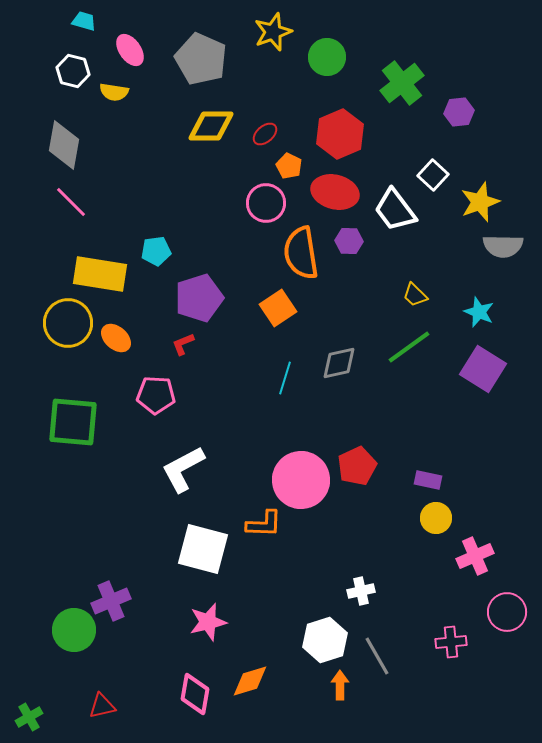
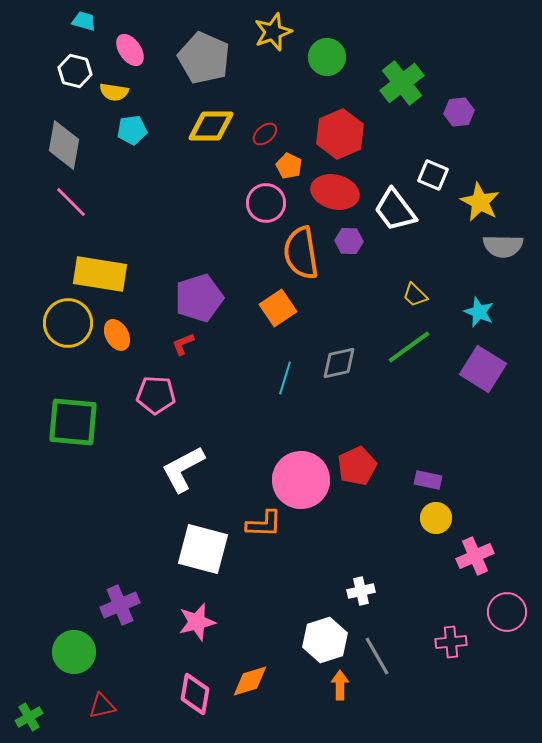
gray pentagon at (201, 59): moved 3 px right, 1 px up
white hexagon at (73, 71): moved 2 px right
white square at (433, 175): rotated 20 degrees counterclockwise
yellow star at (480, 202): rotated 24 degrees counterclockwise
cyan pentagon at (156, 251): moved 24 px left, 121 px up
orange ellipse at (116, 338): moved 1 px right, 3 px up; rotated 20 degrees clockwise
purple cross at (111, 601): moved 9 px right, 4 px down
pink star at (208, 622): moved 11 px left
green circle at (74, 630): moved 22 px down
